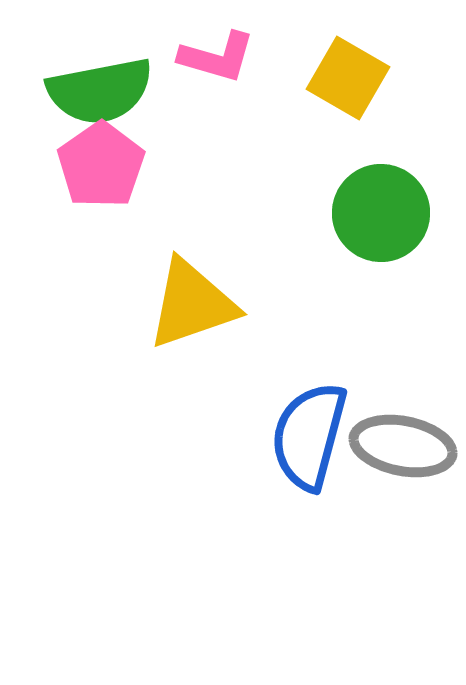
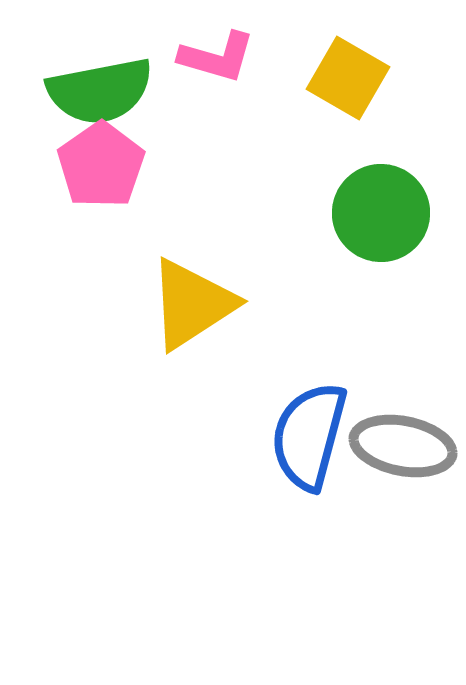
yellow triangle: rotated 14 degrees counterclockwise
